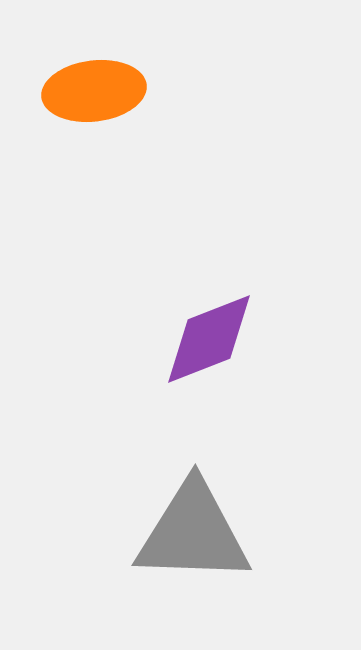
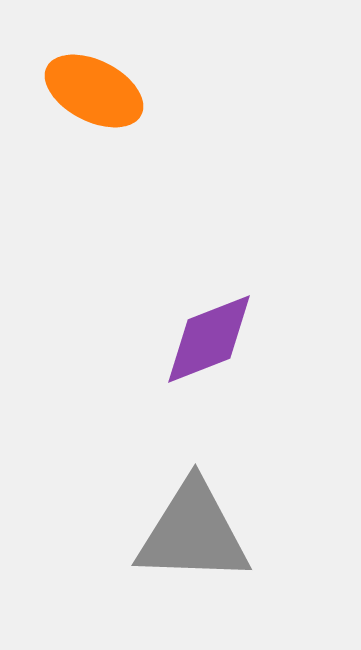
orange ellipse: rotated 34 degrees clockwise
